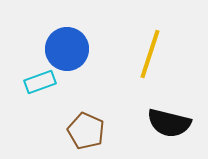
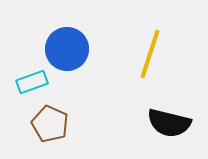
cyan rectangle: moved 8 px left
brown pentagon: moved 36 px left, 7 px up
